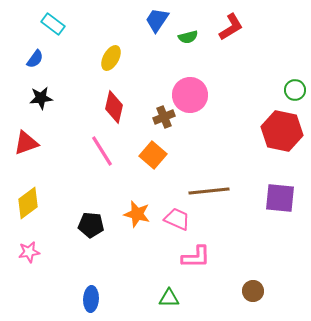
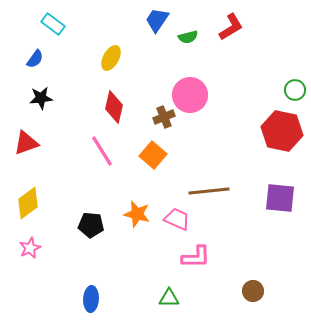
pink star: moved 1 px right, 4 px up; rotated 15 degrees counterclockwise
